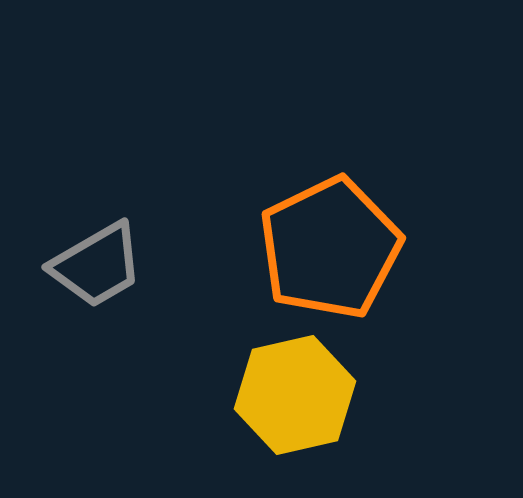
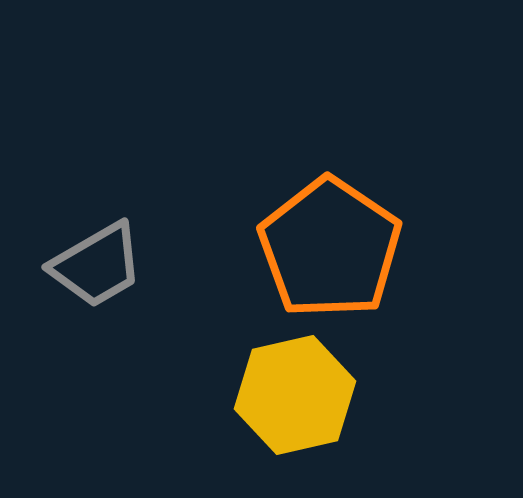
orange pentagon: rotated 12 degrees counterclockwise
